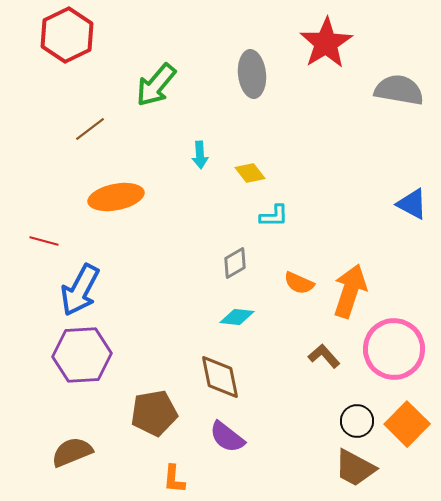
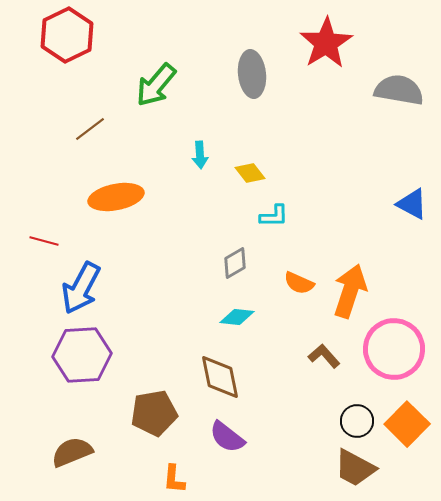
blue arrow: moved 1 px right, 2 px up
